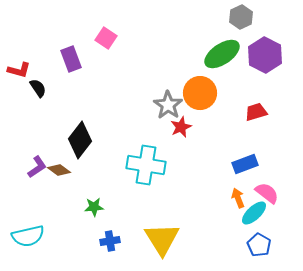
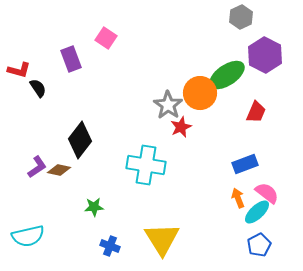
green ellipse: moved 5 px right, 21 px down
red trapezoid: rotated 130 degrees clockwise
brown diamond: rotated 25 degrees counterclockwise
cyan ellipse: moved 3 px right, 1 px up
blue cross: moved 5 px down; rotated 30 degrees clockwise
blue pentagon: rotated 15 degrees clockwise
